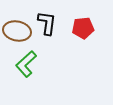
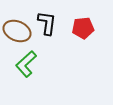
brown ellipse: rotated 12 degrees clockwise
